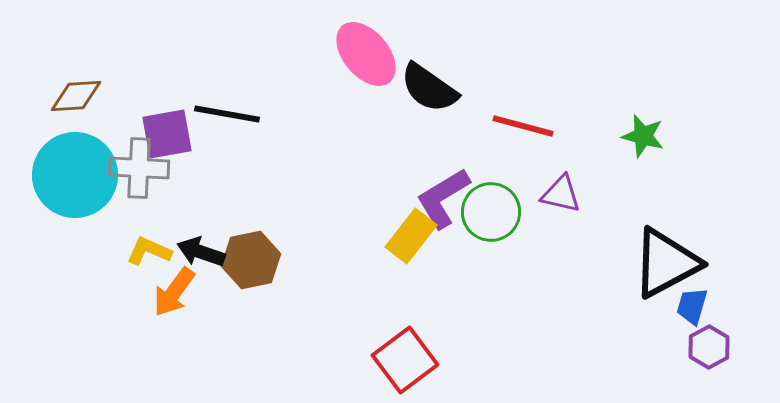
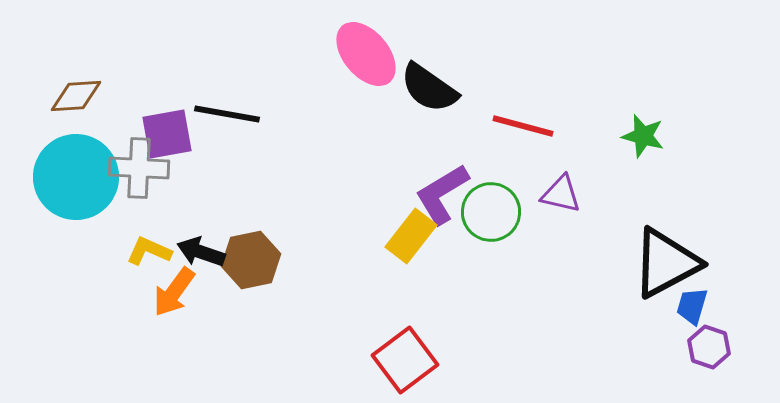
cyan circle: moved 1 px right, 2 px down
purple L-shape: moved 1 px left, 4 px up
purple hexagon: rotated 12 degrees counterclockwise
